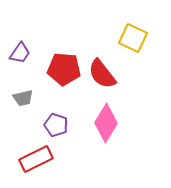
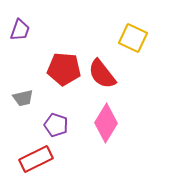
purple trapezoid: moved 23 px up; rotated 15 degrees counterclockwise
